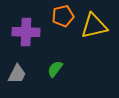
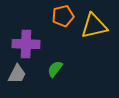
purple cross: moved 12 px down
